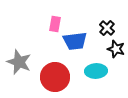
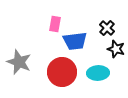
cyan ellipse: moved 2 px right, 2 px down
red circle: moved 7 px right, 5 px up
